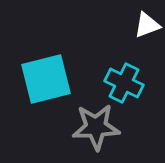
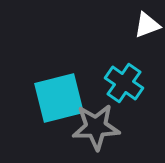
cyan square: moved 13 px right, 19 px down
cyan cross: rotated 9 degrees clockwise
